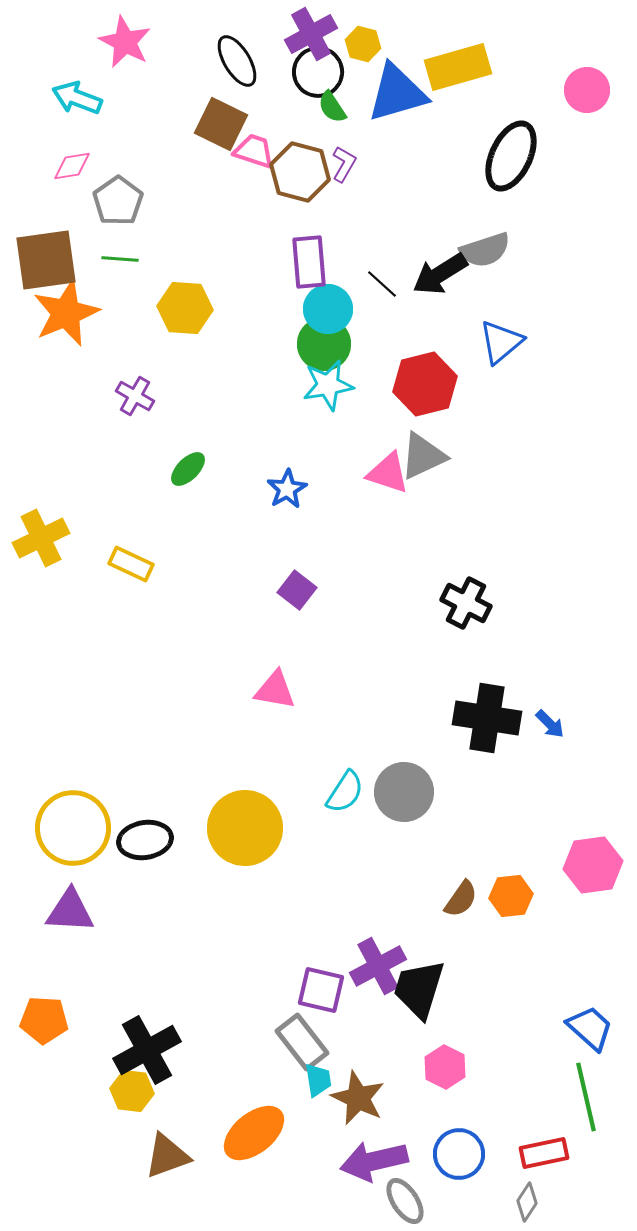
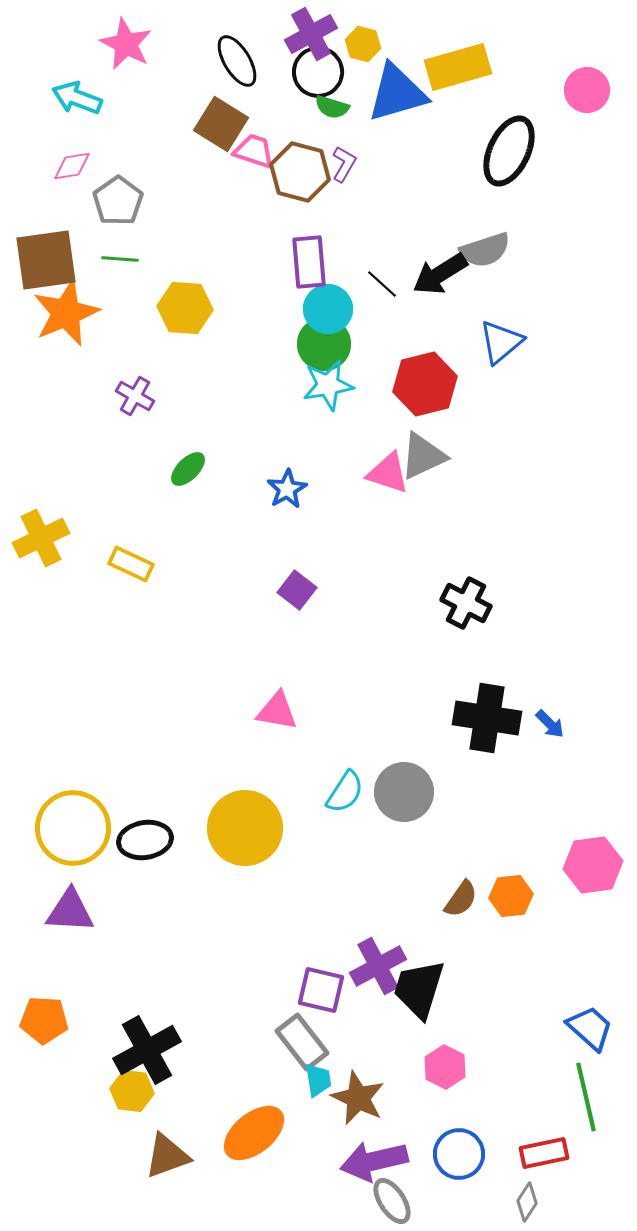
pink star at (125, 42): moved 1 px right, 2 px down
green semicircle at (332, 107): rotated 40 degrees counterclockwise
brown square at (221, 124): rotated 6 degrees clockwise
black ellipse at (511, 156): moved 2 px left, 5 px up
pink triangle at (275, 690): moved 2 px right, 21 px down
gray ellipse at (405, 1201): moved 13 px left
